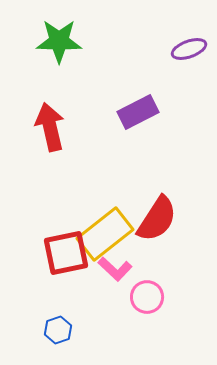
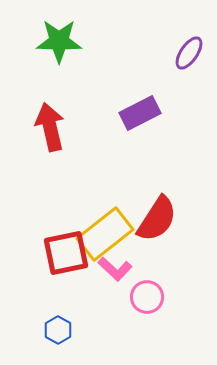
purple ellipse: moved 4 px down; rotated 36 degrees counterclockwise
purple rectangle: moved 2 px right, 1 px down
blue hexagon: rotated 12 degrees counterclockwise
